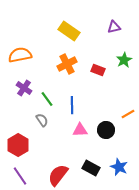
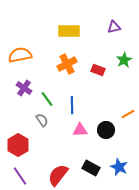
yellow rectangle: rotated 35 degrees counterclockwise
